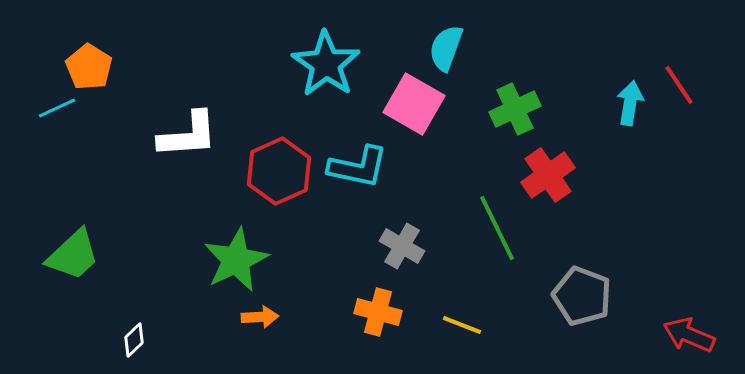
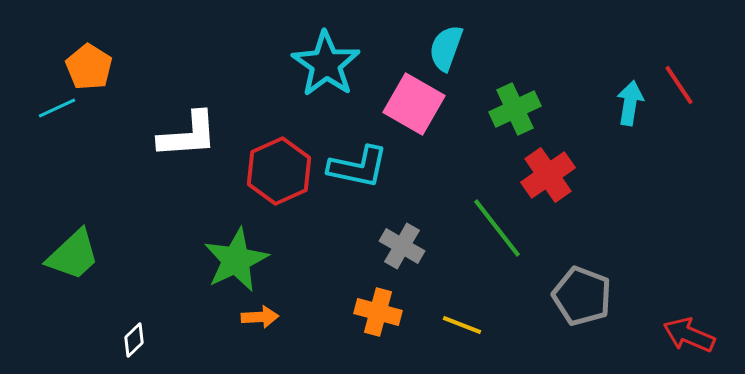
green line: rotated 12 degrees counterclockwise
